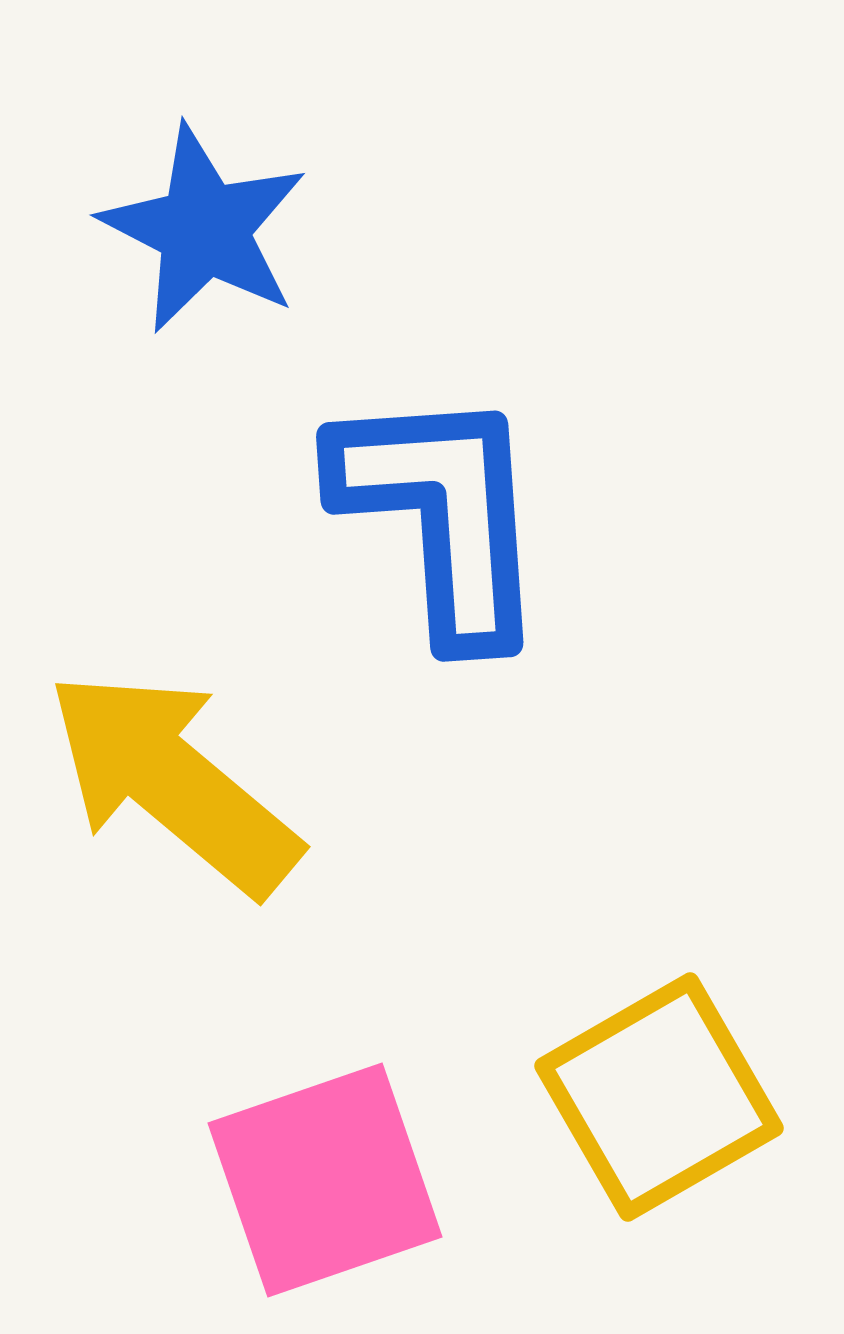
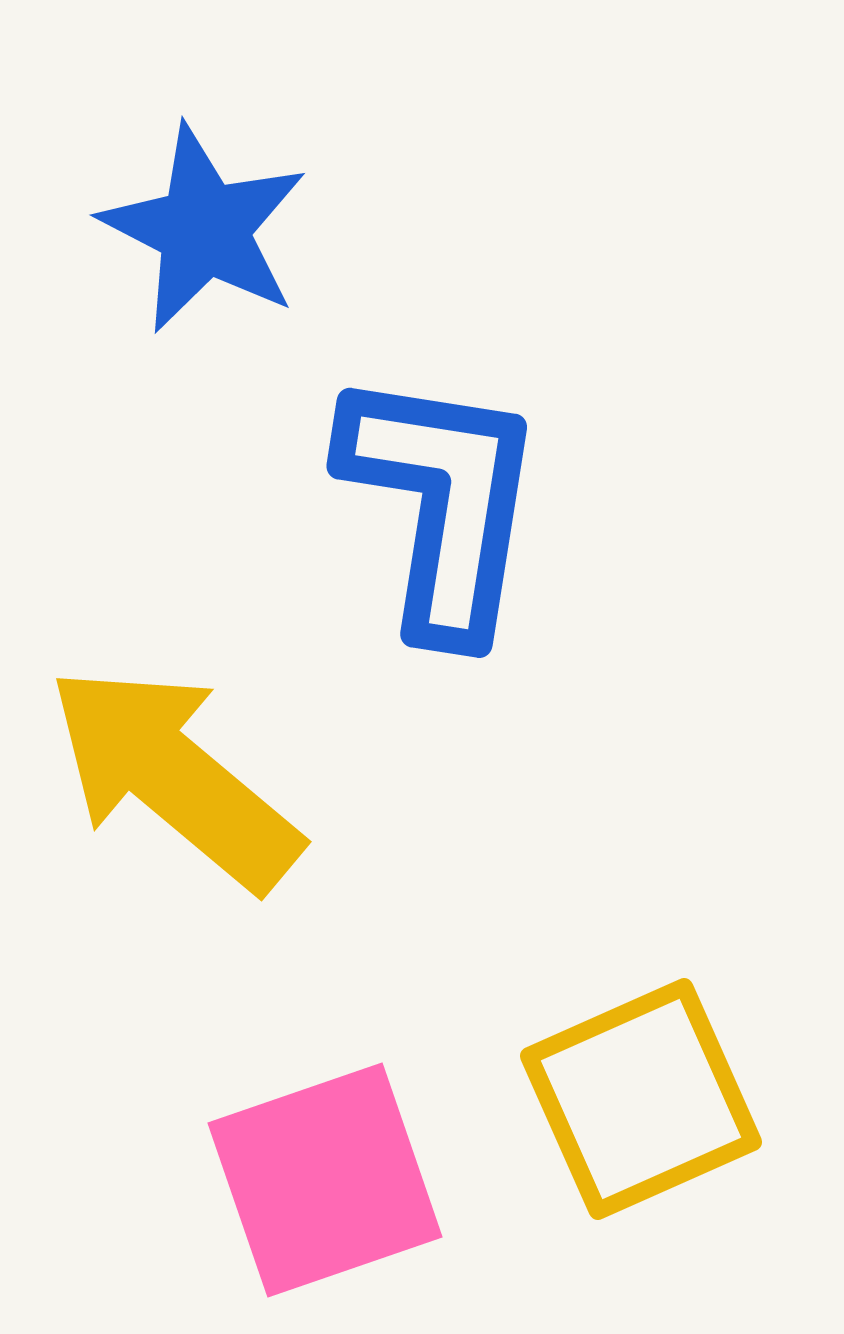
blue L-shape: moved 11 px up; rotated 13 degrees clockwise
yellow arrow: moved 1 px right, 5 px up
yellow square: moved 18 px left, 2 px down; rotated 6 degrees clockwise
